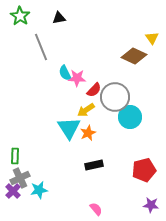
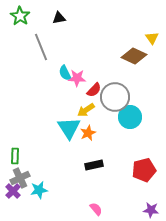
purple star: moved 5 px down
